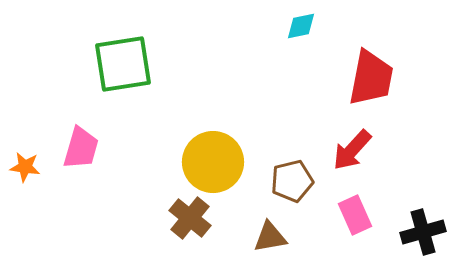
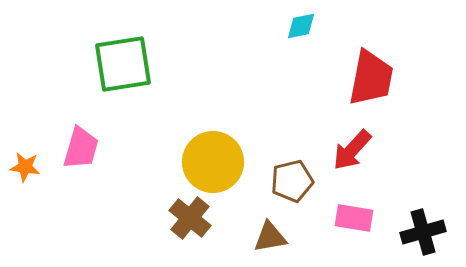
pink rectangle: moved 1 px left, 3 px down; rotated 57 degrees counterclockwise
